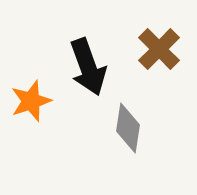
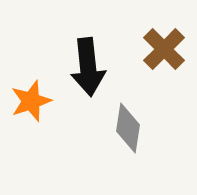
brown cross: moved 5 px right
black arrow: rotated 14 degrees clockwise
